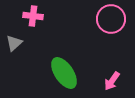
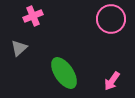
pink cross: rotated 30 degrees counterclockwise
gray triangle: moved 5 px right, 5 px down
